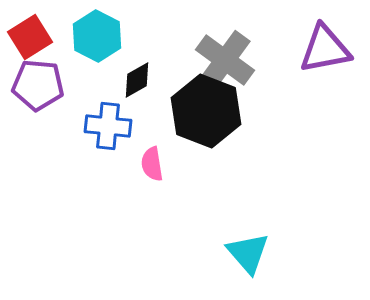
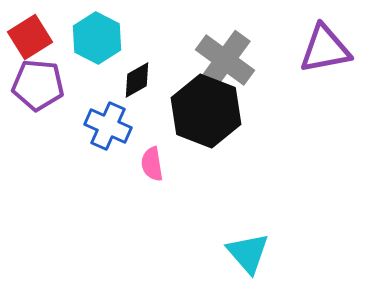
cyan hexagon: moved 2 px down
blue cross: rotated 18 degrees clockwise
